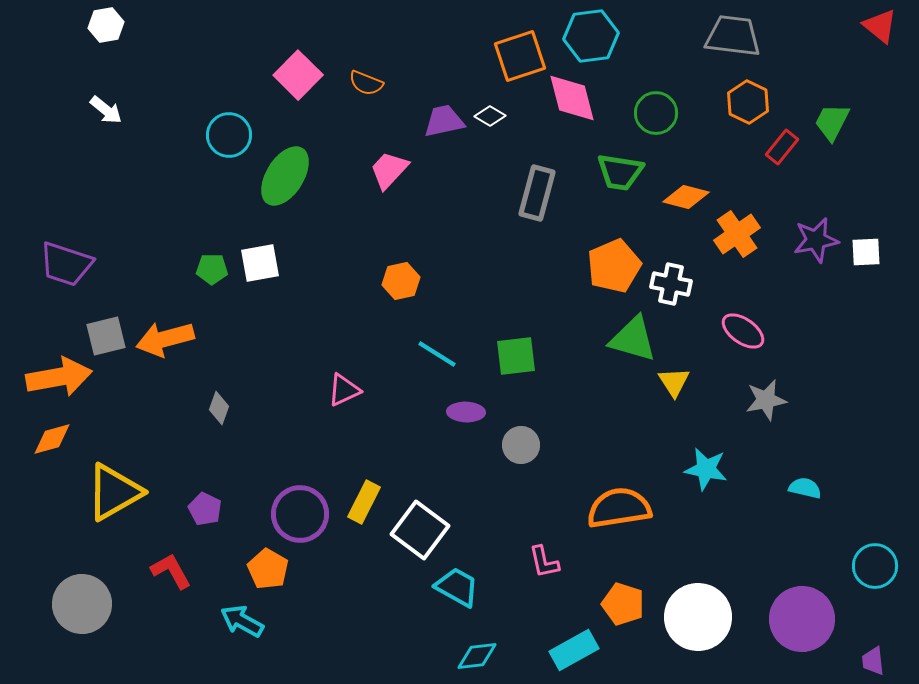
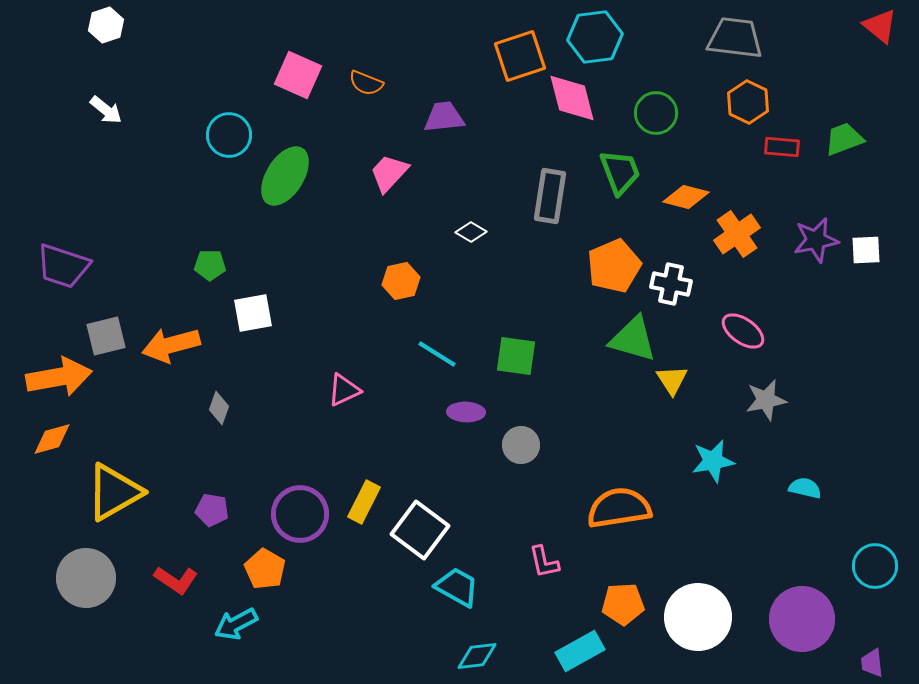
white hexagon at (106, 25): rotated 8 degrees counterclockwise
cyan hexagon at (591, 36): moved 4 px right, 1 px down
gray trapezoid at (733, 36): moved 2 px right, 2 px down
pink square at (298, 75): rotated 21 degrees counterclockwise
white diamond at (490, 116): moved 19 px left, 116 px down
purple trapezoid at (444, 121): moved 4 px up; rotated 6 degrees clockwise
green trapezoid at (832, 122): moved 12 px right, 17 px down; rotated 42 degrees clockwise
red rectangle at (782, 147): rotated 56 degrees clockwise
pink trapezoid at (389, 170): moved 3 px down
green trapezoid at (620, 172): rotated 120 degrees counterclockwise
gray rectangle at (537, 193): moved 13 px right, 3 px down; rotated 6 degrees counterclockwise
white square at (866, 252): moved 2 px up
white square at (260, 263): moved 7 px left, 50 px down
purple trapezoid at (66, 264): moved 3 px left, 2 px down
green pentagon at (212, 269): moved 2 px left, 4 px up
orange arrow at (165, 339): moved 6 px right, 6 px down
green square at (516, 356): rotated 15 degrees clockwise
yellow triangle at (674, 382): moved 2 px left, 2 px up
cyan star at (706, 469): moved 7 px right, 8 px up; rotated 21 degrees counterclockwise
purple pentagon at (205, 509): moved 7 px right, 1 px down; rotated 16 degrees counterclockwise
orange pentagon at (268, 569): moved 3 px left
red L-shape at (171, 571): moved 5 px right, 9 px down; rotated 153 degrees clockwise
gray circle at (82, 604): moved 4 px right, 26 px up
orange pentagon at (623, 604): rotated 21 degrees counterclockwise
cyan arrow at (242, 621): moved 6 px left, 3 px down; rotated 57 degrees counterclockwise
cyan rectangle at (574, 650): moved 6 px right, 1 px down
purple trapezoid at (873, 661): moved 1 px left, 2 px down
